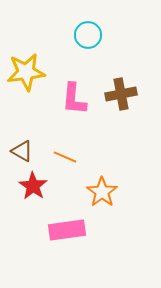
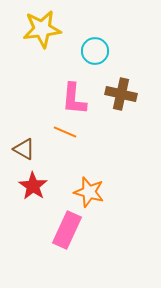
cyan circle: moved 7 px right, 16 px down
yellow star: moved 16 px right, 43 px up
brown cross: rotated 24 degrees clockwise
brown triangle: moved 2 px right, 2 px up
orange line: moved 25 px up
orange star: moved 13 px left; rotated 20 degrees counterclockwise
pink rectangle: rotated 57 degrees counterclockwise
